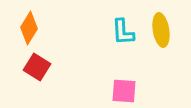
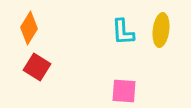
yellow ellipse: rotated 16 degrees clockwise
